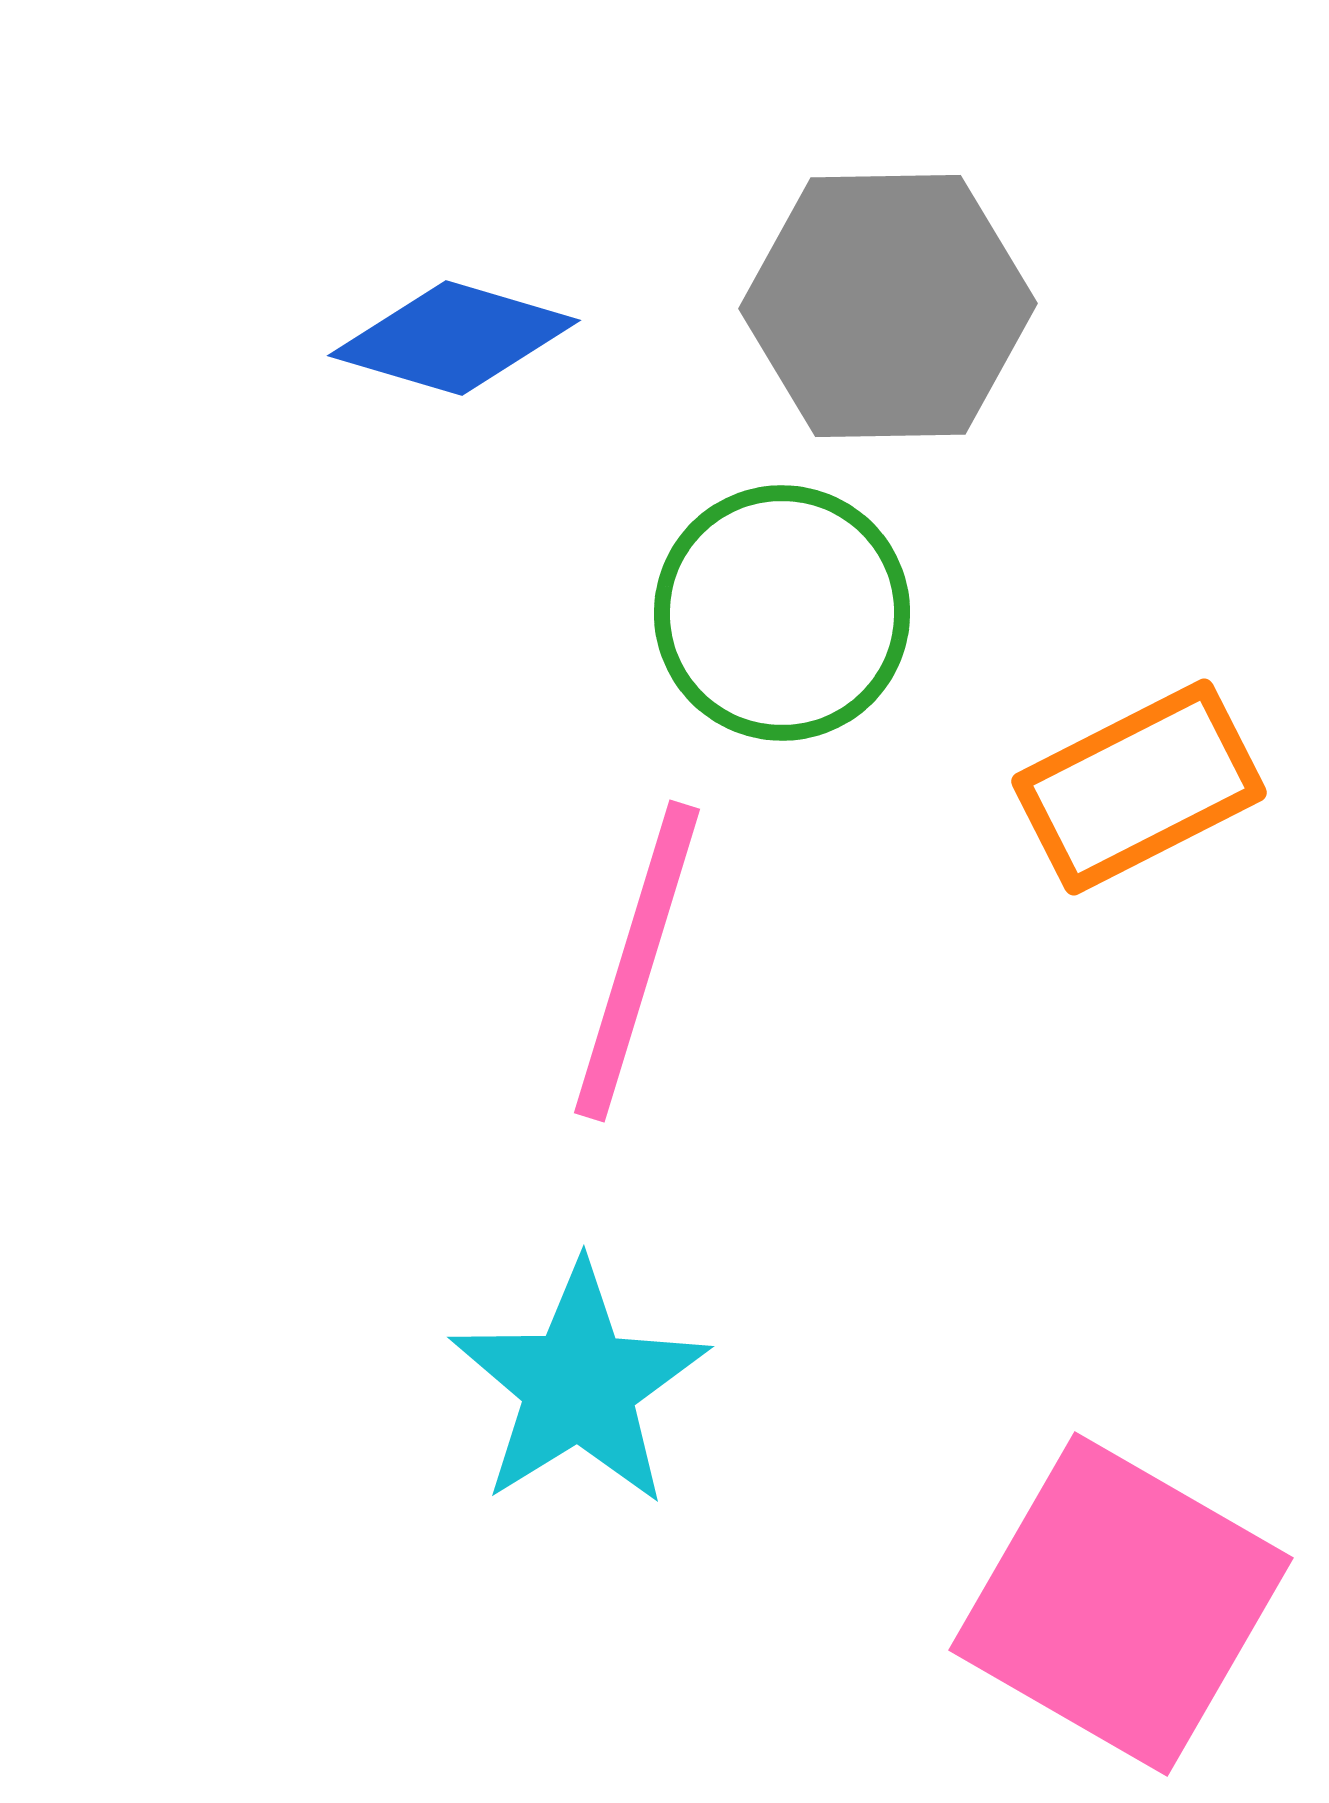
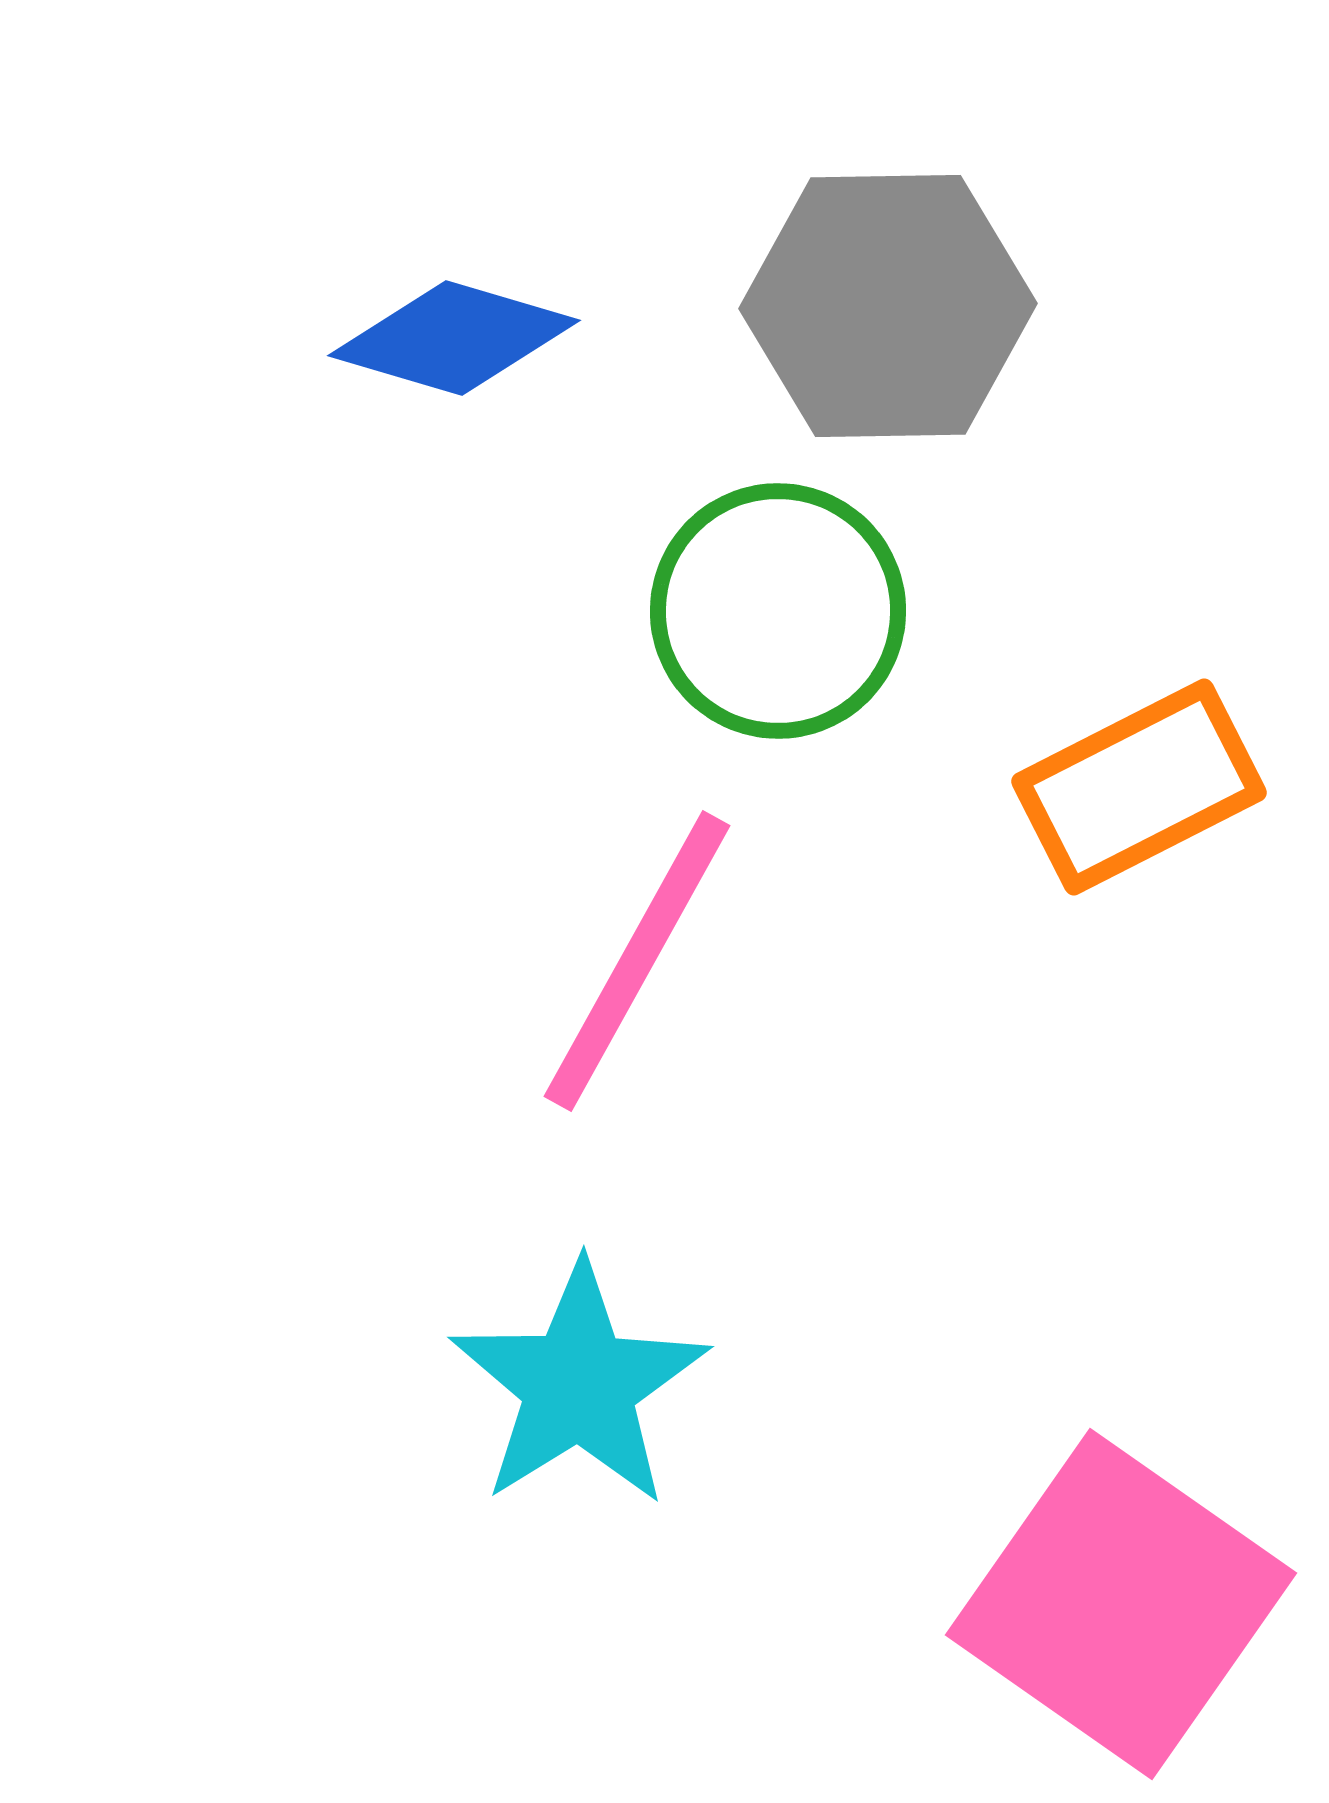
green circle: moved 4 px left, 2 px up
pink line: rotated 12 degrees clockwise
pink square: rotated 5 degrees clockwise
